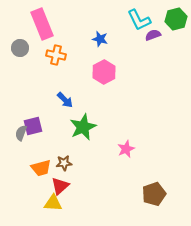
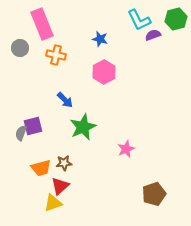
yellow triangle: rotated 24 degrees counterclockwise
